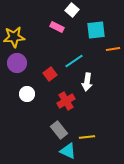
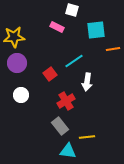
white square: rotated 24 degrees counterclockwise
white circle: moved 6 px left, 1 px down
gray rectangle: moved 1 px right, 4 px up
cyan triangle: rotated 18 degrees counterclockwise
